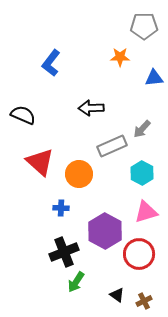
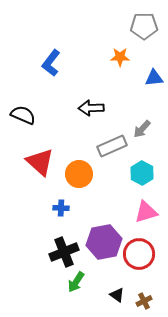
purple hexagon: moved 1 px left, 11 px down; rotated 20 degrees clockwise
